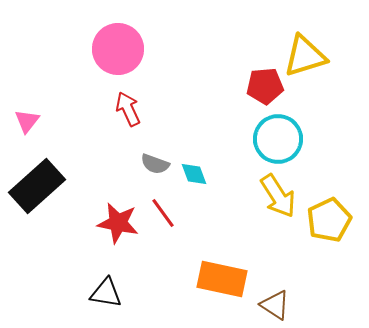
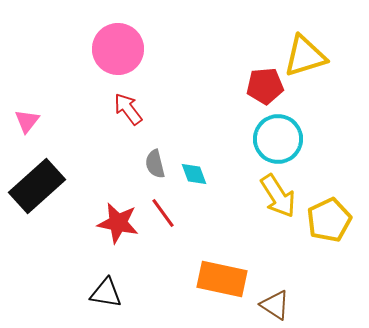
red arrow: rotated 12 degrees counterclockwise
gray semicircle: rotated 56 degrees clockwise
